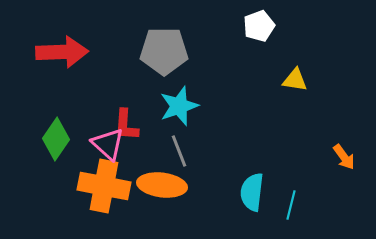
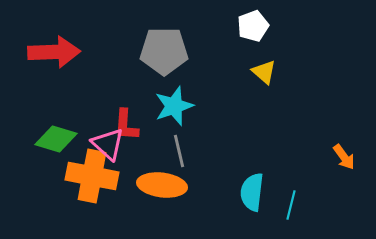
white pentagon: moved 6 px left
red arrow: moved 8 px left
yellow triangle: moved 31 px left, 8 px up; rotated 32 degrees clockwise
cyan star: moved 5 px left
green diamond: rotated 72 degrees clockwise
gray line: rotated 8 degrees clockwise
orange cross: moved 12 px left, 10 px up
